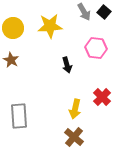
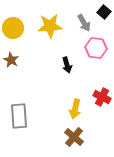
gray arrow: moved 11 px down
red cross: rotated 18 degrees counterclockwise
